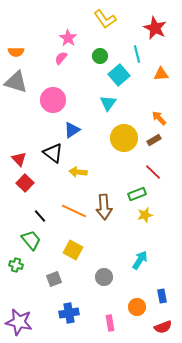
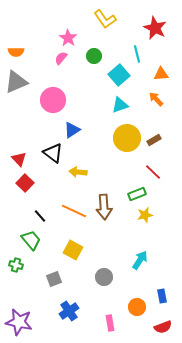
green circle: moved 6 px left
gray triangle: rotated 40 degrees counterclockwise
cyan triangle: moved 12 px right, 2 px down; rotated 36 degrees clockwise
orange arrow: moved 3 px left, 19 px up
yellow circle: moved 3 px right
blue cross: moved 2 px up; rotated 24 degrees counterclockwise
